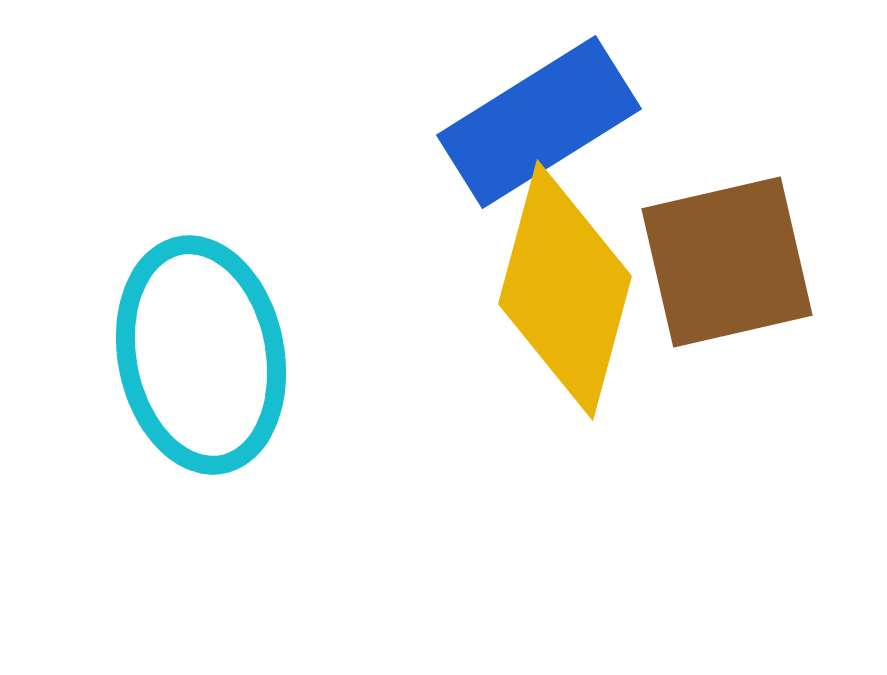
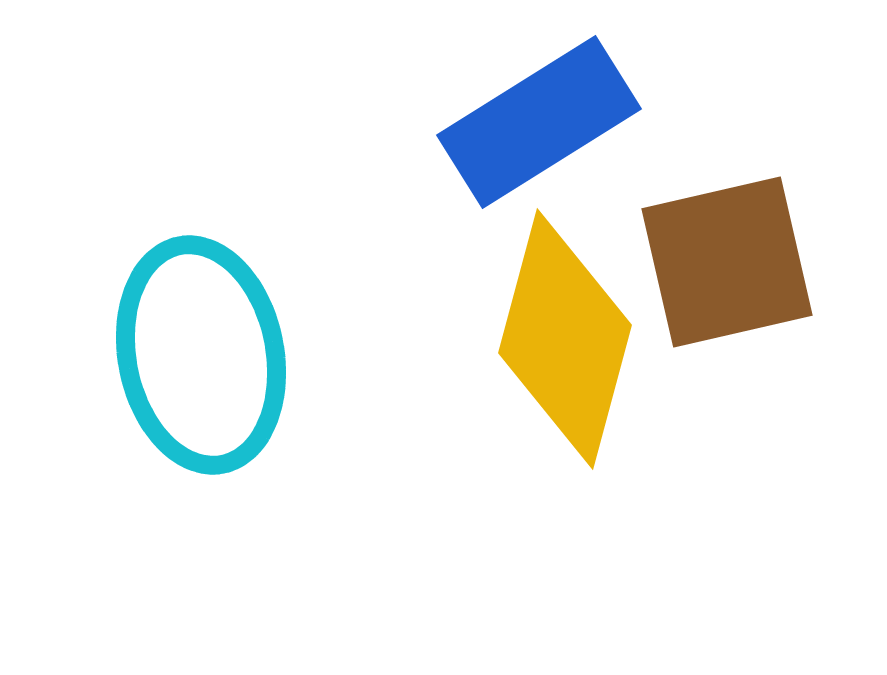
yellow diamond: moved 49 px down
